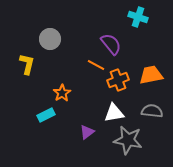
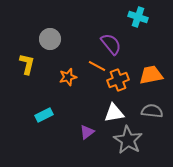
orange line: moved 1 px right, 1 px down
orange star: moved 6 px right, 16 px up; rotated 18 degrees clockwise
cyan rectangle: moved 2 px left
gray star: rotated 20 degrees clockwise
